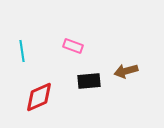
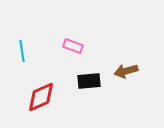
red diamond: moved 2 px right
